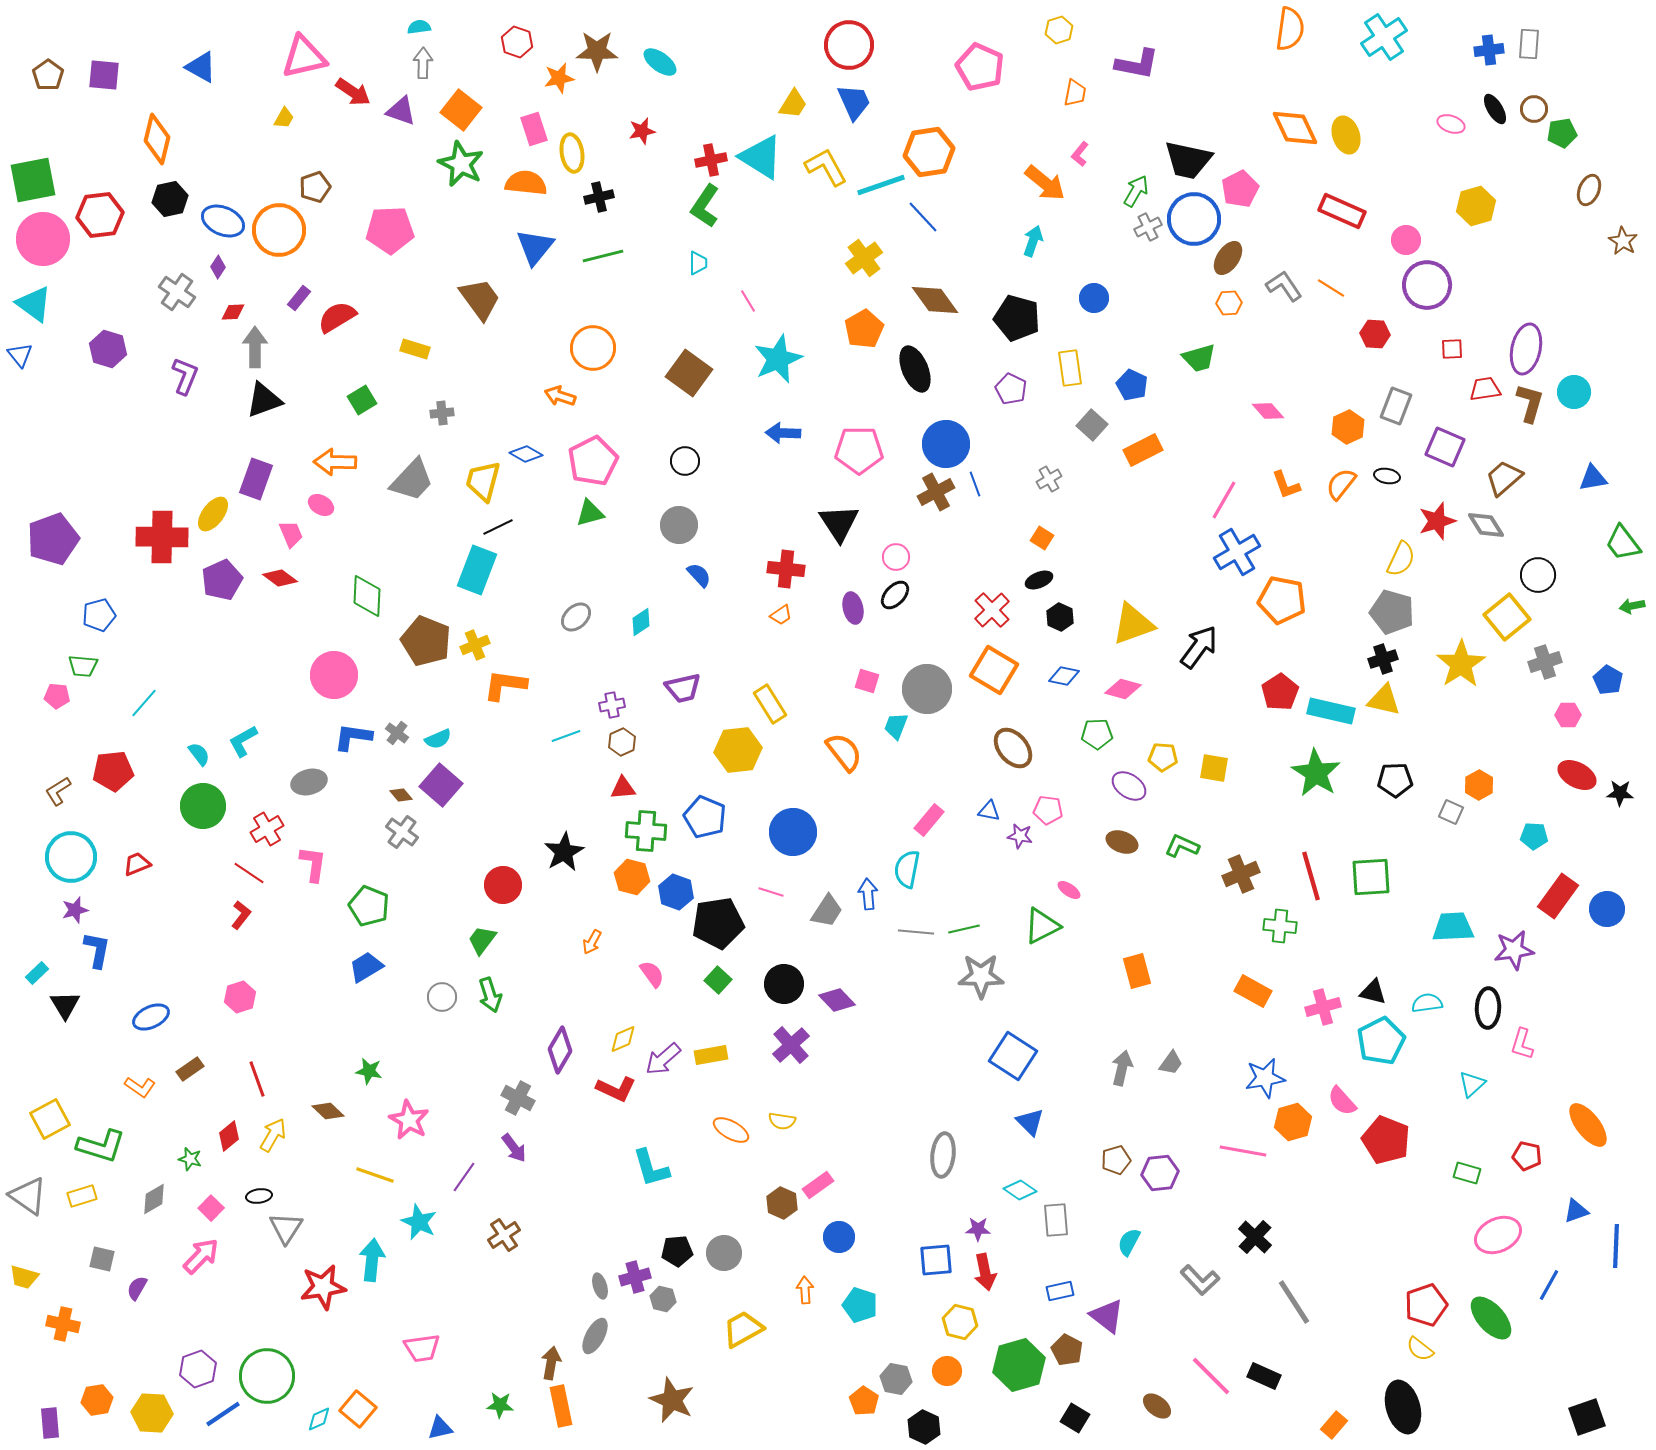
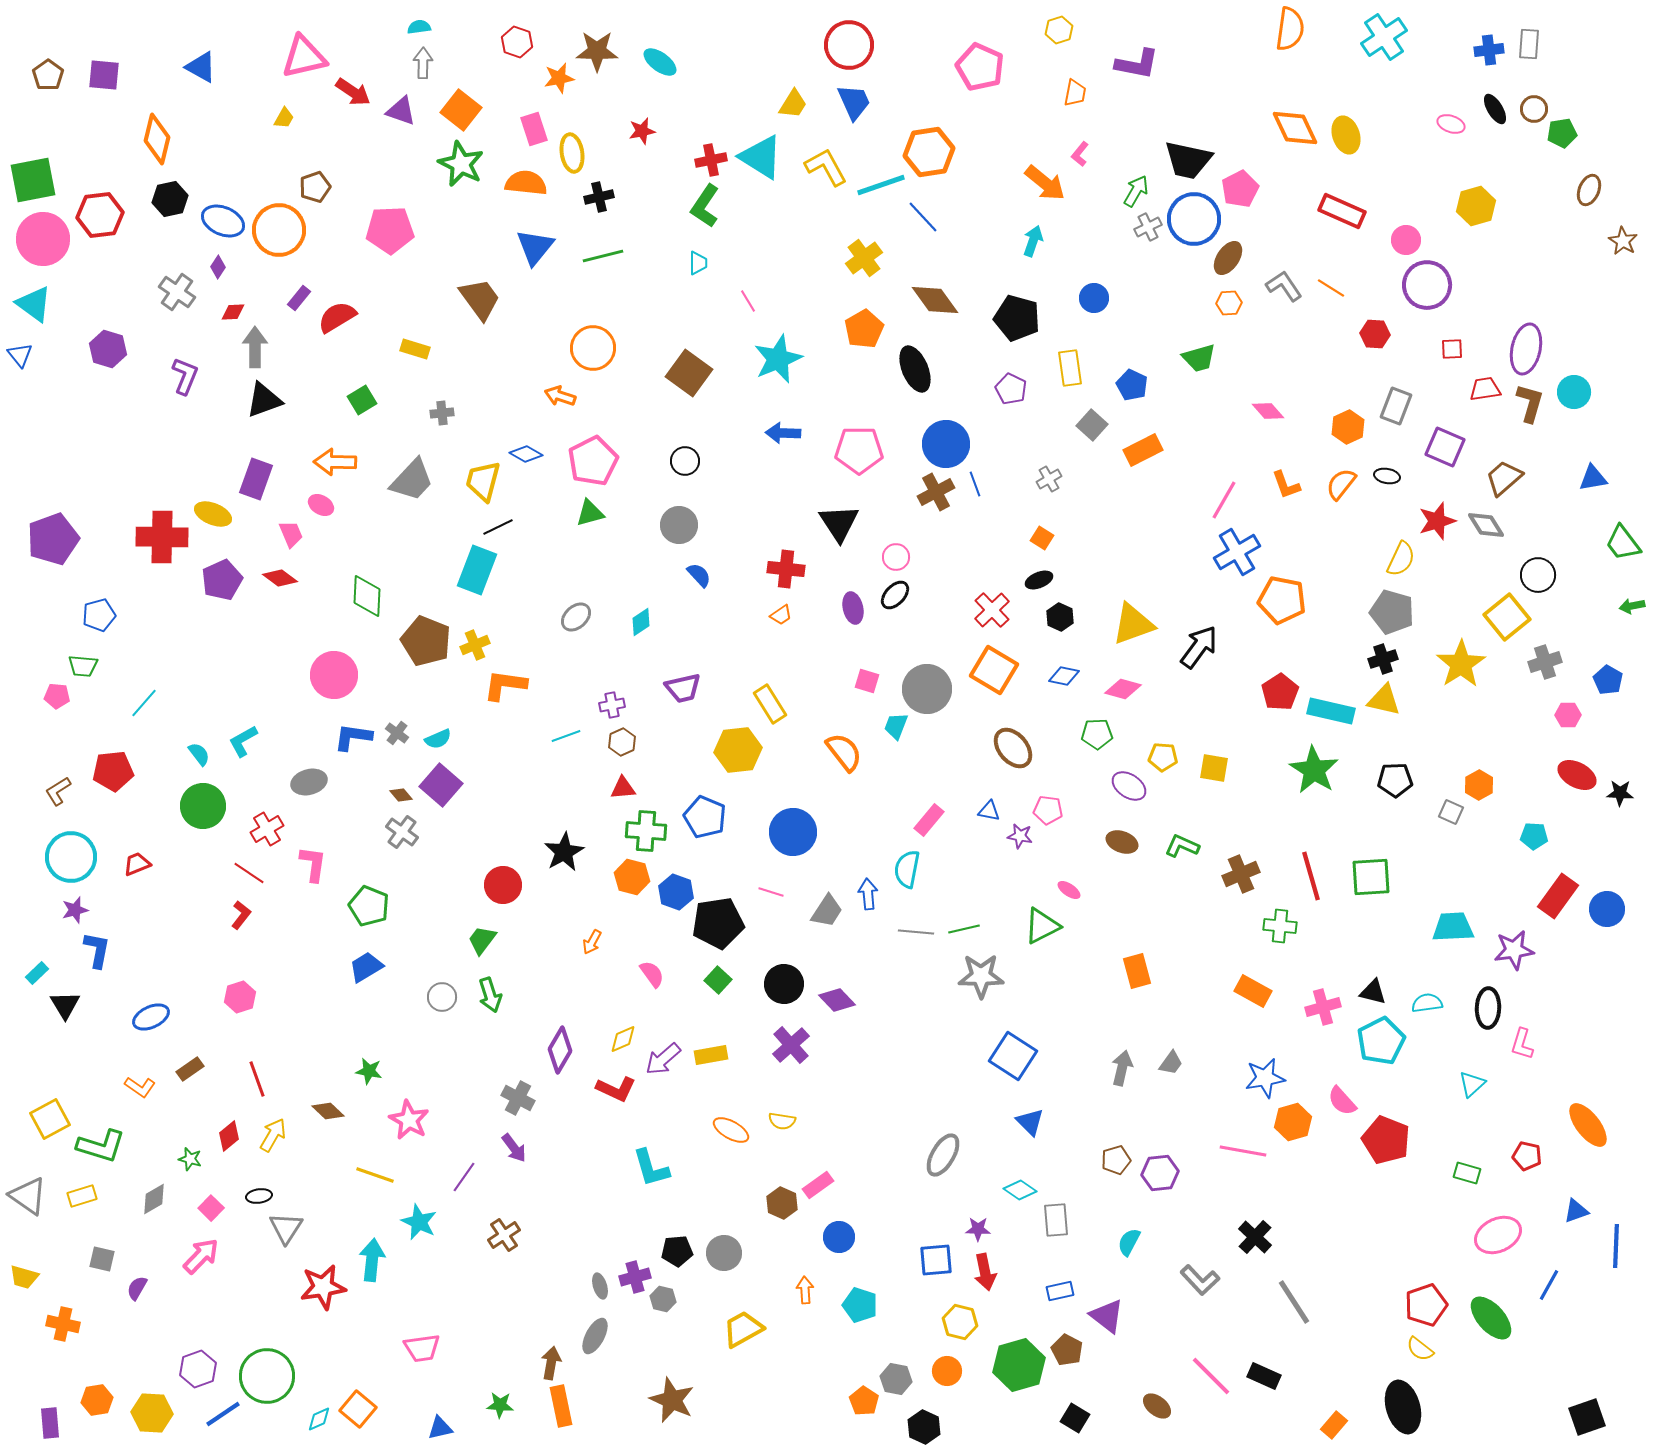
yellow ellipse at (213, 514): rotated 75 degrees clockwise
green star at (1316, 773): moved 2 px left, 3 px up
gray ellipse at (943, 1155): rotated 24 degrees clockwise
